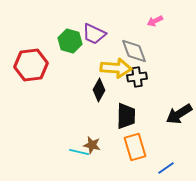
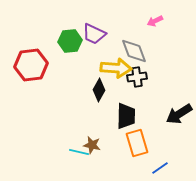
green hexagon: rotated 20 degrees counterclockwise
orange rectangle: moved 2 px right, 4 px up
blue line: moved 6 px left
